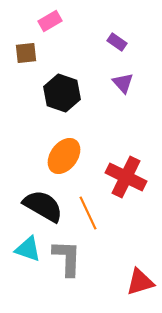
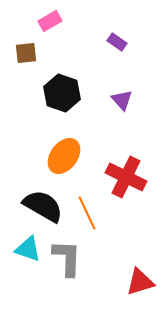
purple triangle: moved 1 px left, 17 px down
orange line: moved 1 px left
